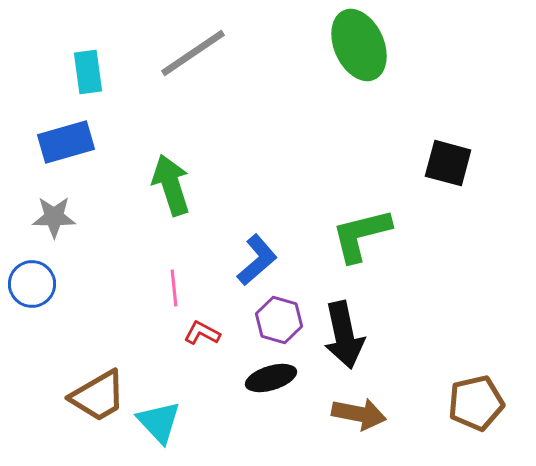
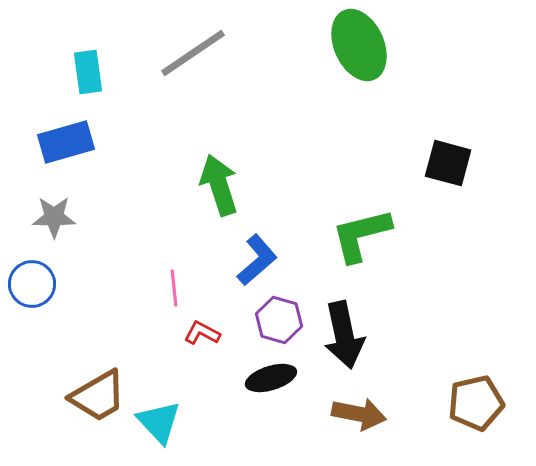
green arrow: moved 48 px right
